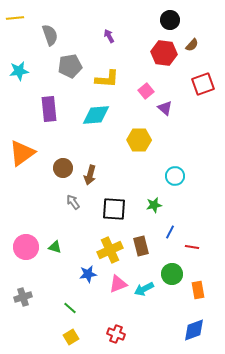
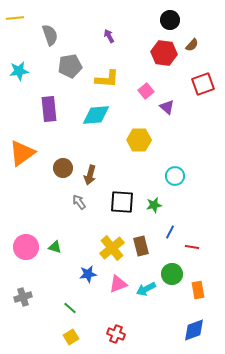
purple triangle: moved 2 px right, 1 px up
gray arrow: moved 6 px right
black square: moved 8 px right, 7 px up
yellow cross: moved 2 px right, 2 px up; rotated 15 degrees counterclockwise
cyan arrow: moved 2 px right
